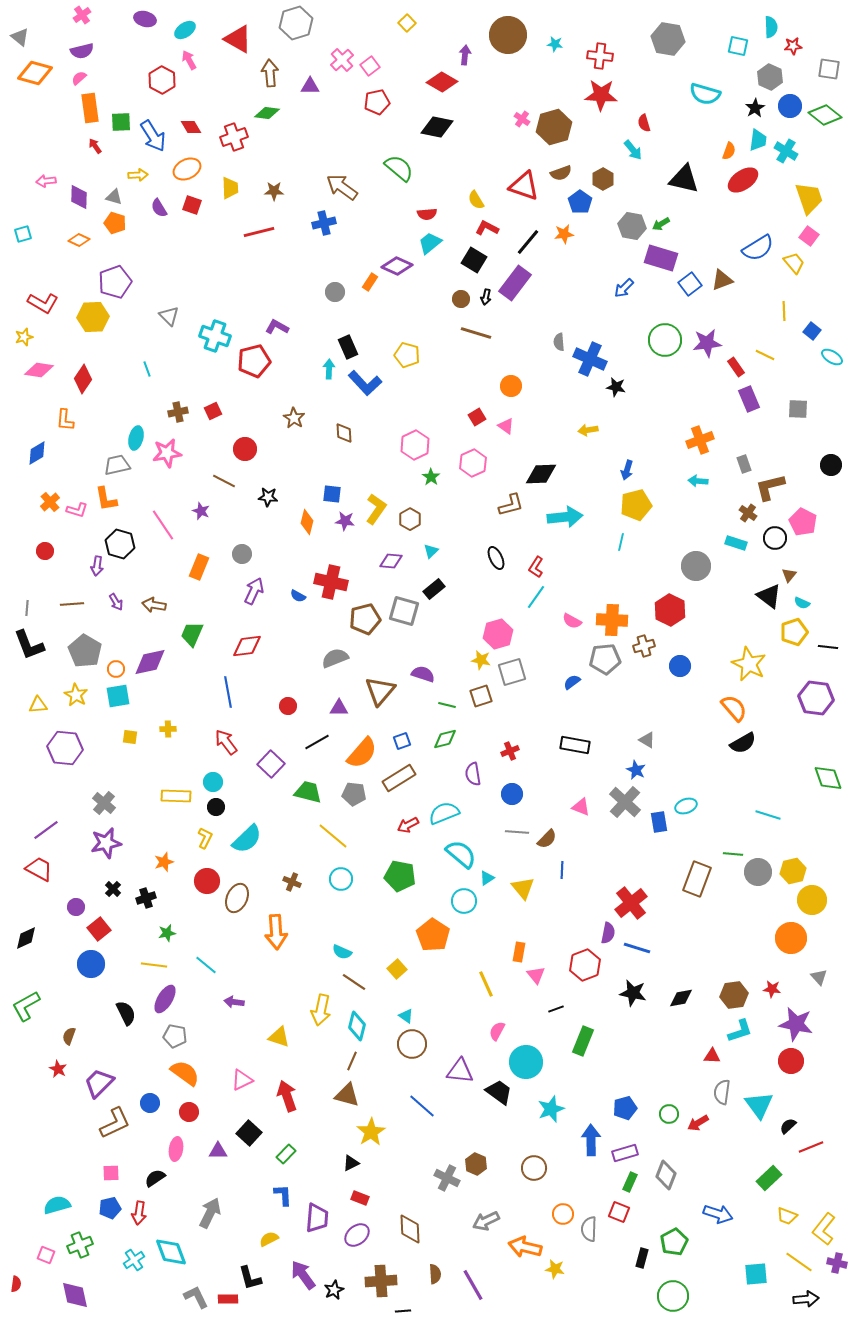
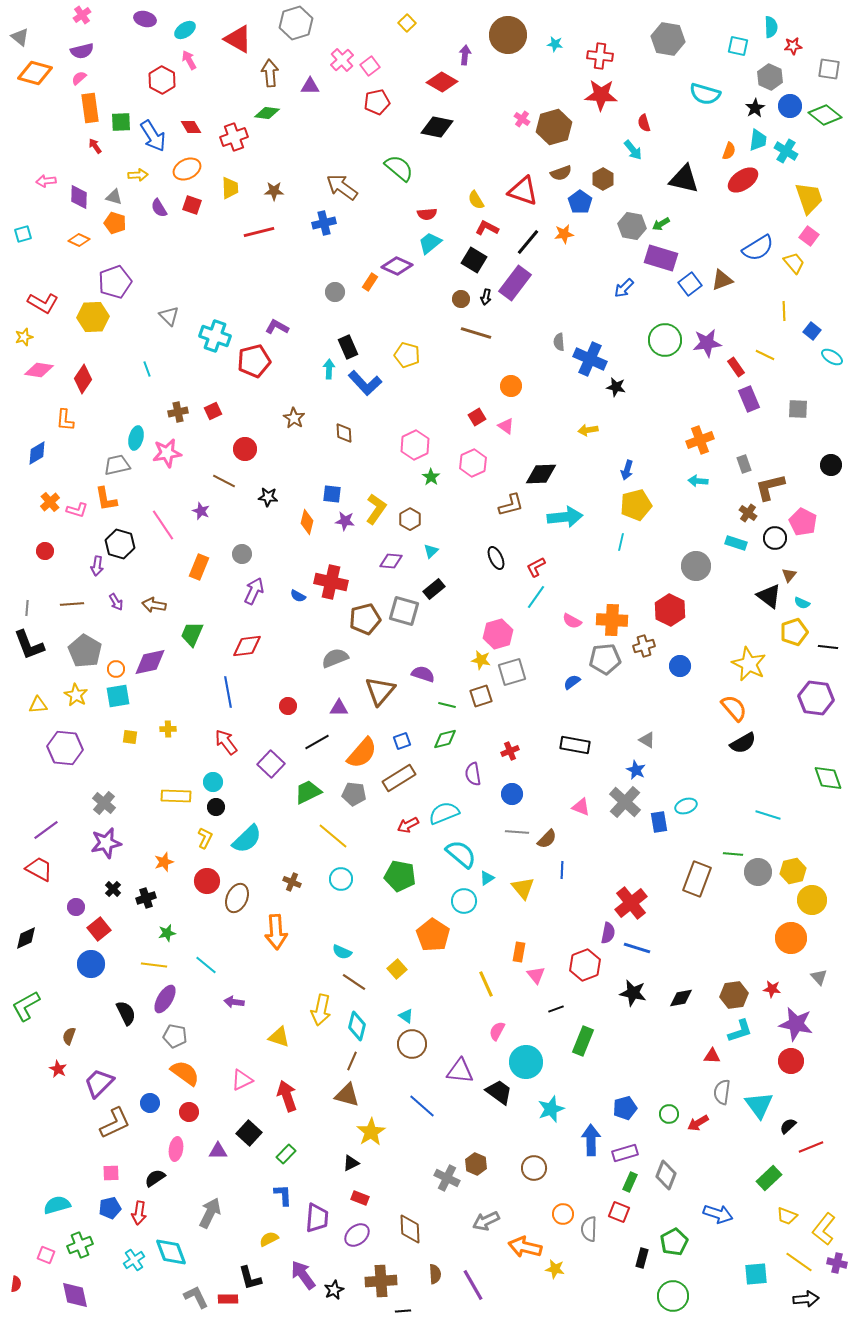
red triangle at (524, 186): moved 1 px left, 5 px down
red L-shape at (536, 567): rotated 30 degrees clockwise
green trapezoid at (308, 792): rotated 40 degrees counterclockwise
